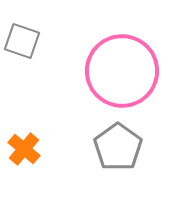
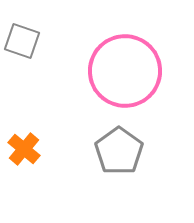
pink circle: moved 3 px right
gray pentagon: moved 1 px right, 4 px down
